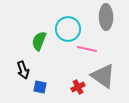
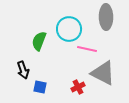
cyan circle: moved 1 px right
gray triangle: moved 3 px up; rotated 8 degrees counterclockwise
